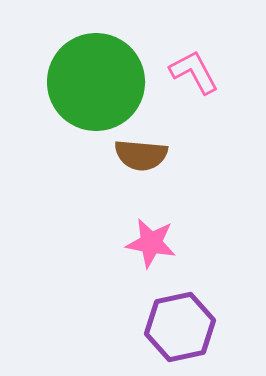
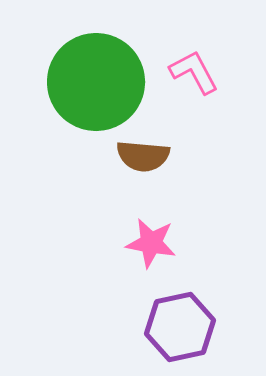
brown semicircle: moved 2 px right, 1 px down
